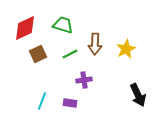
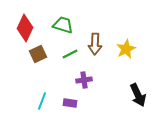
red diamond: rotated 40 degrees counterclockwise
